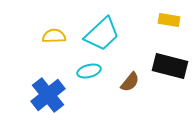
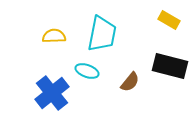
yellow rectangle: rotated 20 degrees clockwise
cyan trapezoid: rotated 36 degrees counterclockwise
cyan ellipse: moved 2 px left; rotated 35 degrees clockwise
blue cross: moved 4 px right, 2 px up
